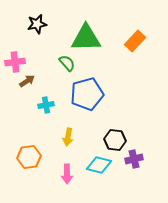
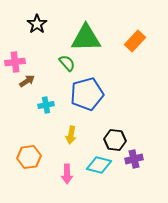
black star: rotated 24 degrees counterclockwise
yellow arrow: moved 3 px right, 2 px up
